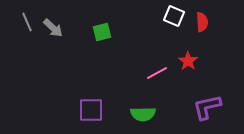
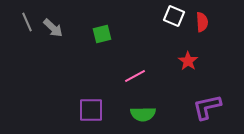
green square: moved 2 px down
pink line: moved 22 px left, 3 px down
